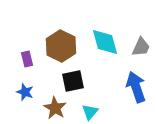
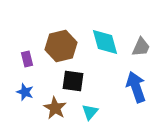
brown hexagon: rotated 20 degrees clockwise
black square: rotated 20 degrees clockwise
